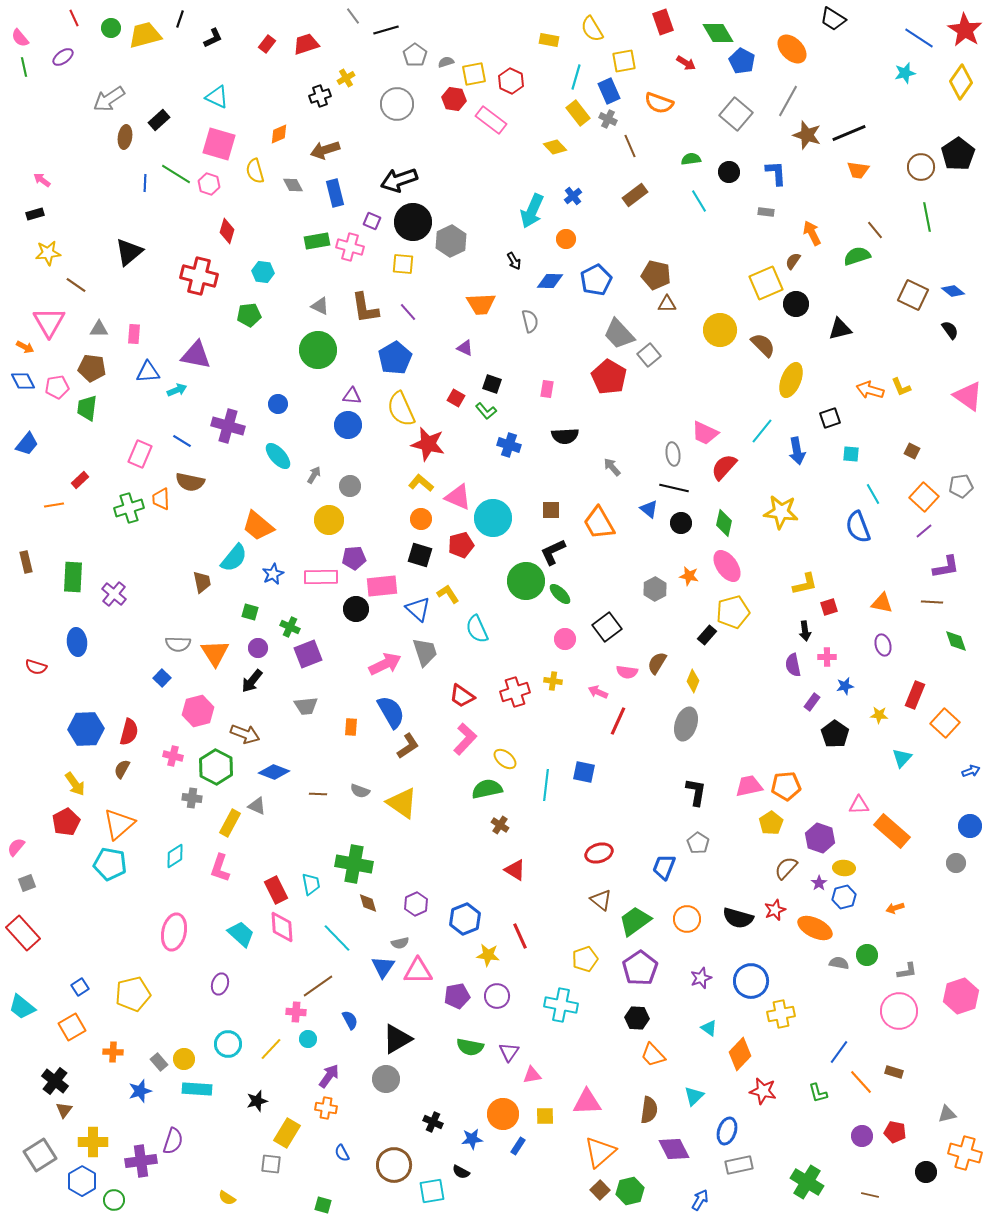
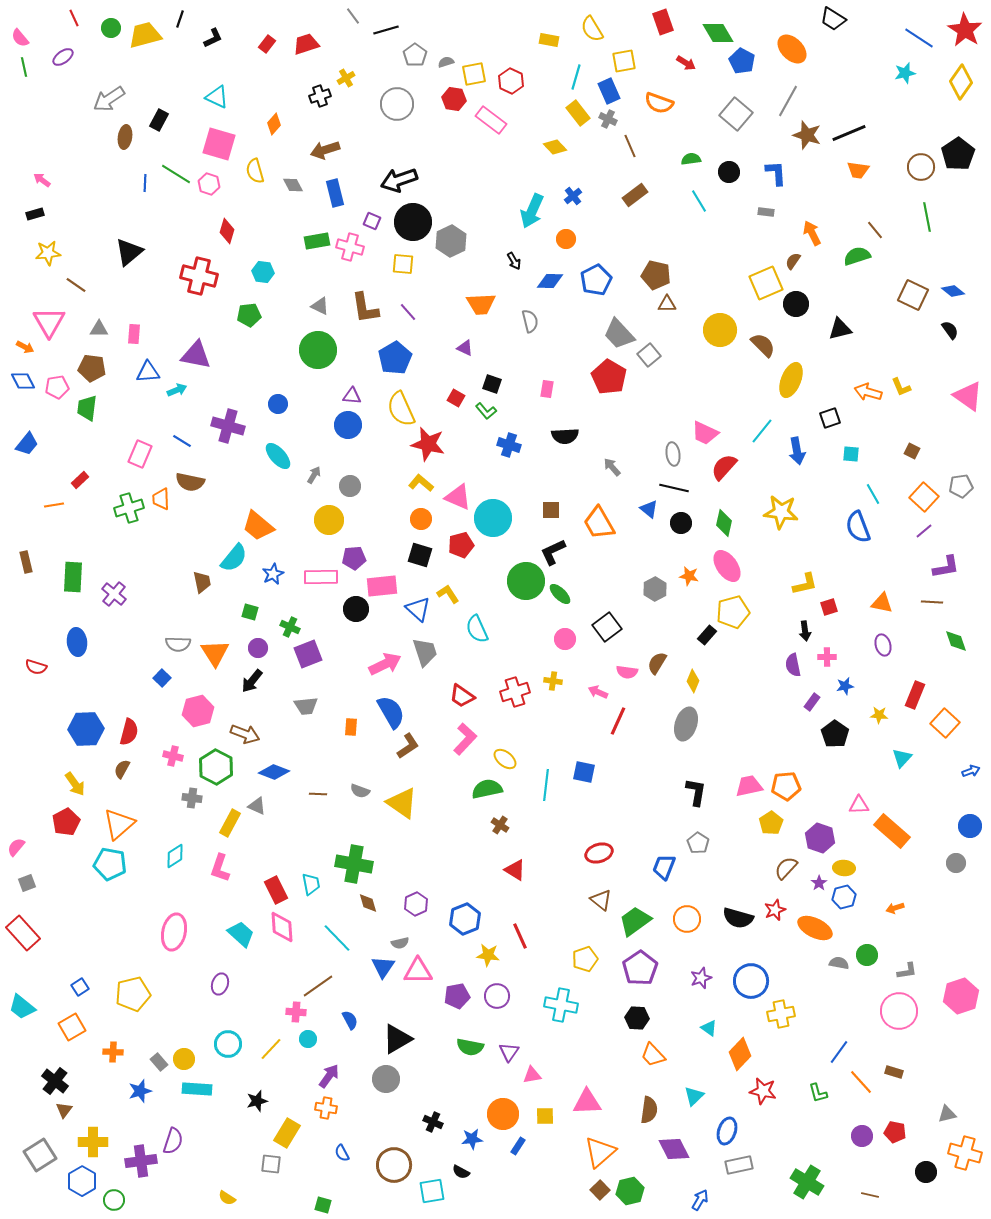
black rectangle at (159, 120): rotated 20 degrees counterclockwise
orange diamond at (279, 134): moved 5 px left, 10 px up; rotated 25 degrees counterclockwise
orange arrow at (870, 390): moved 2 px left, 2 px down
